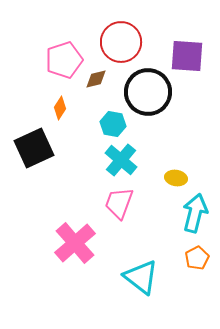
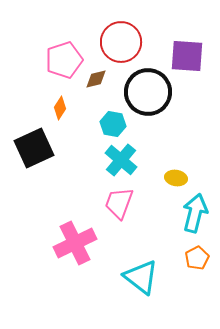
pink cross: rotated 15 degrees clockwise
